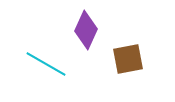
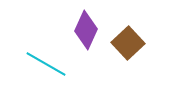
brown square: moved 16 px up; rotated 32 degrees counterclockwise
